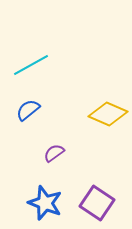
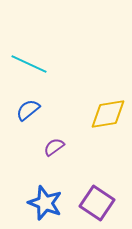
cyan line: moved 2 px left, 1 px up; rotated 54 degrees clockwise
yellow diamond: rotated 33 degrees counterclockwise
purple semicircle: moved 6 px up
